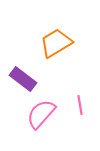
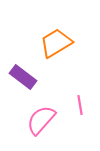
purple rectangle: moved 2 px up
pink semicircle: moved 6 px down
